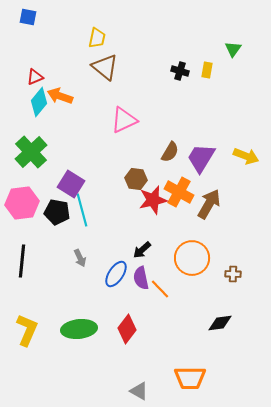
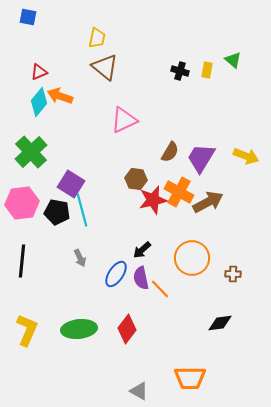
green triangle: moved 11 px down; rotated 24 degrees counterclockwise
red triangle: moved 4 px right, 5 px up
brown arrow: moved 1 px left, 2 px up; rotated 32 degrees clockwise
